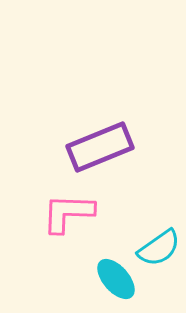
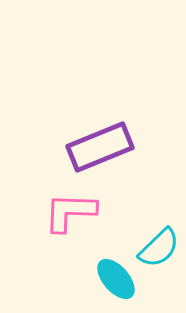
pink L-shape: moved 2 px right, 1 px up
cyan semicircle: rotated 9 degrees counterclockwise
